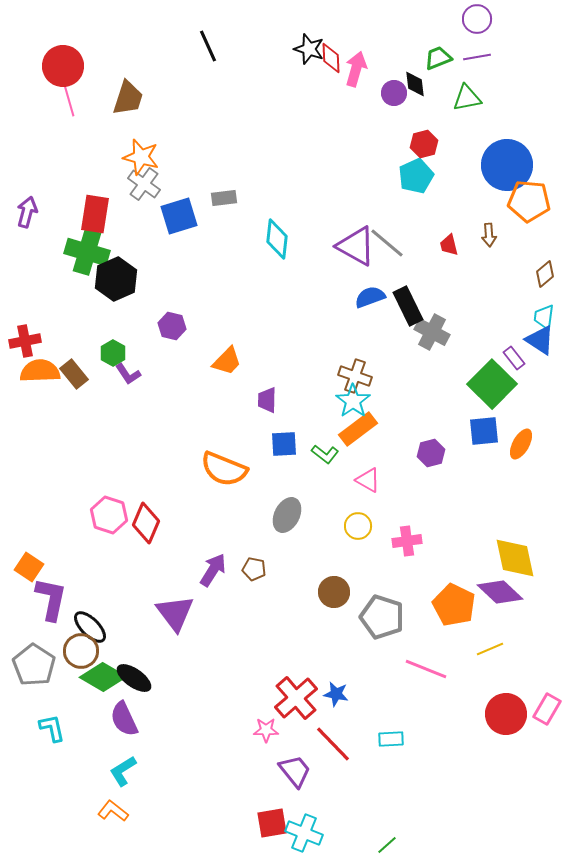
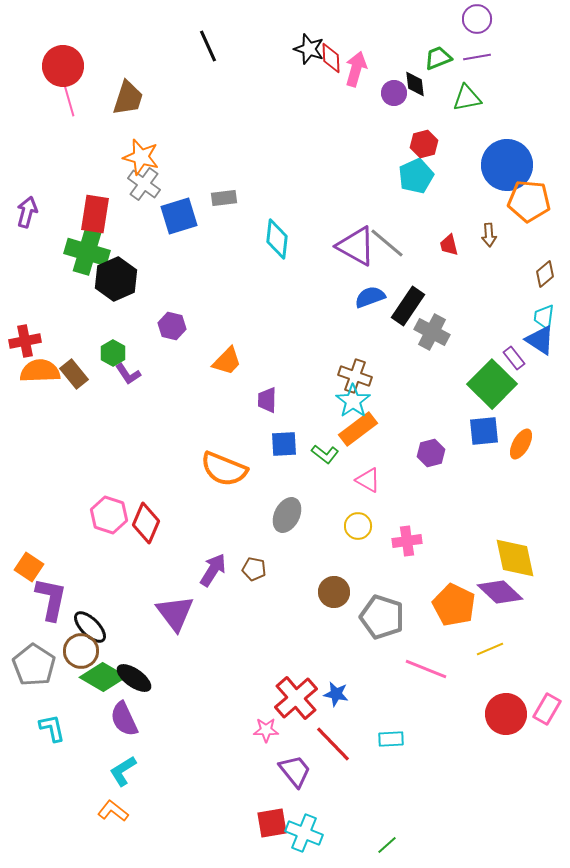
black rectangle at (408, 306): rotated 60 degrees clockwise
